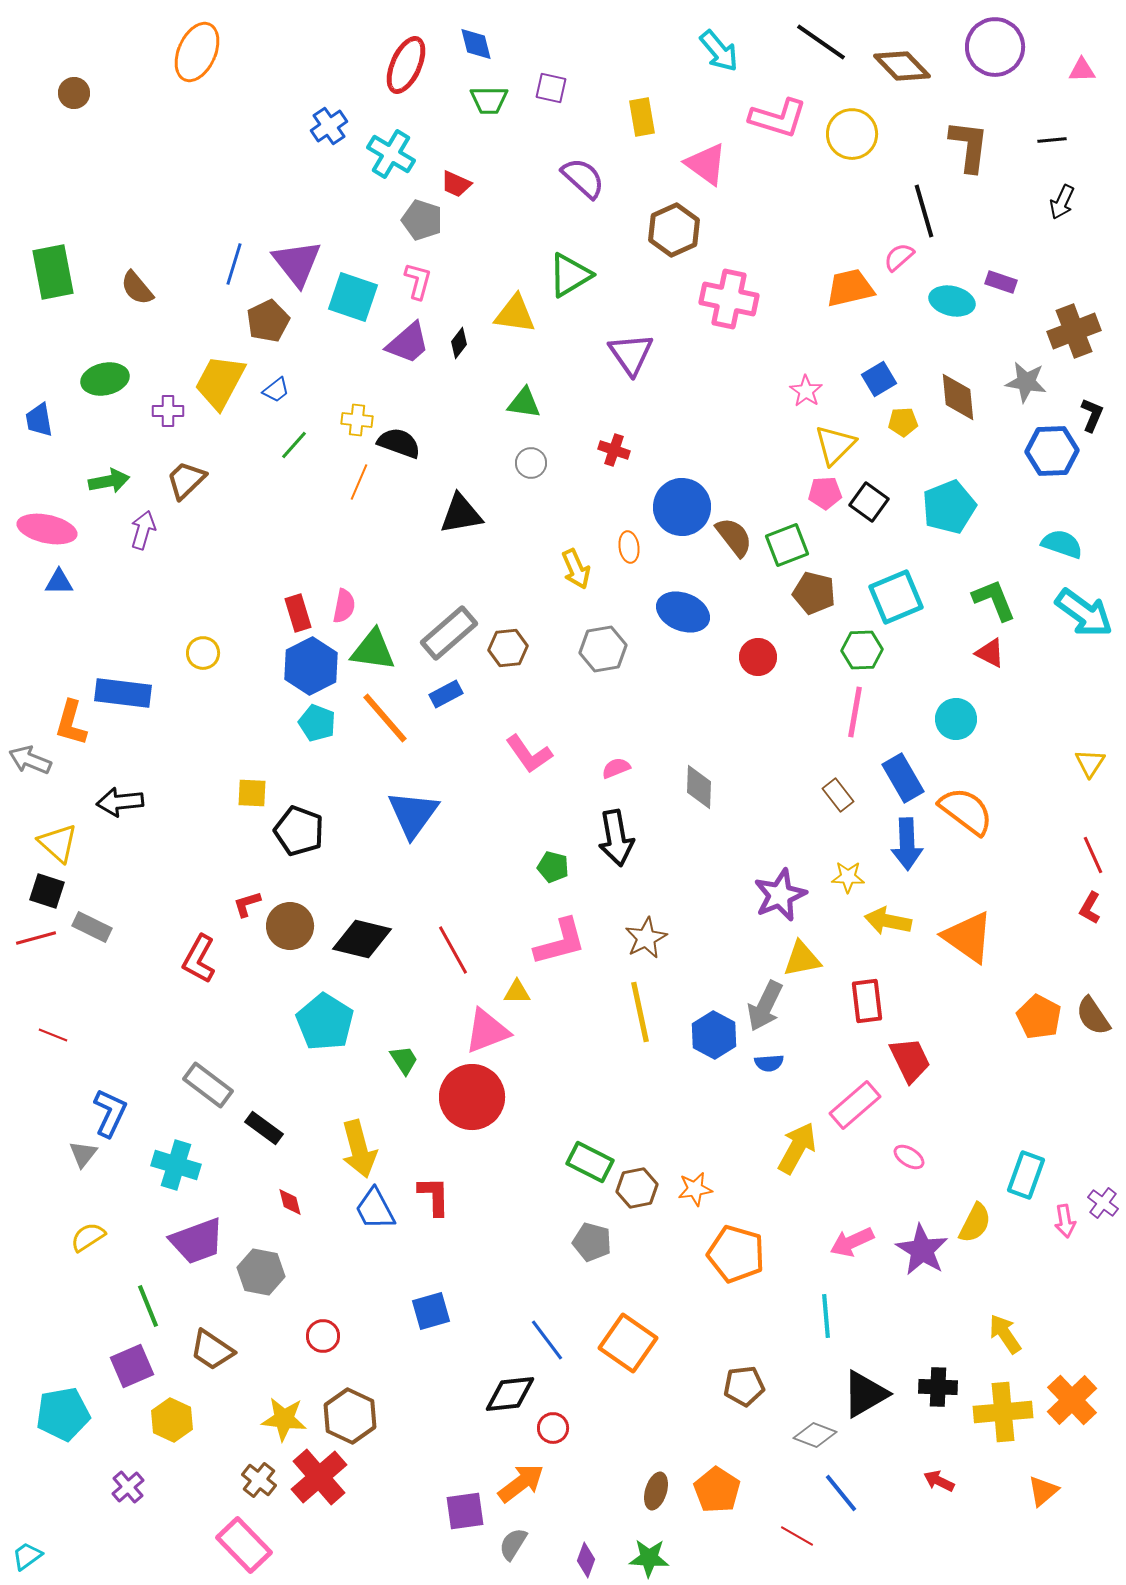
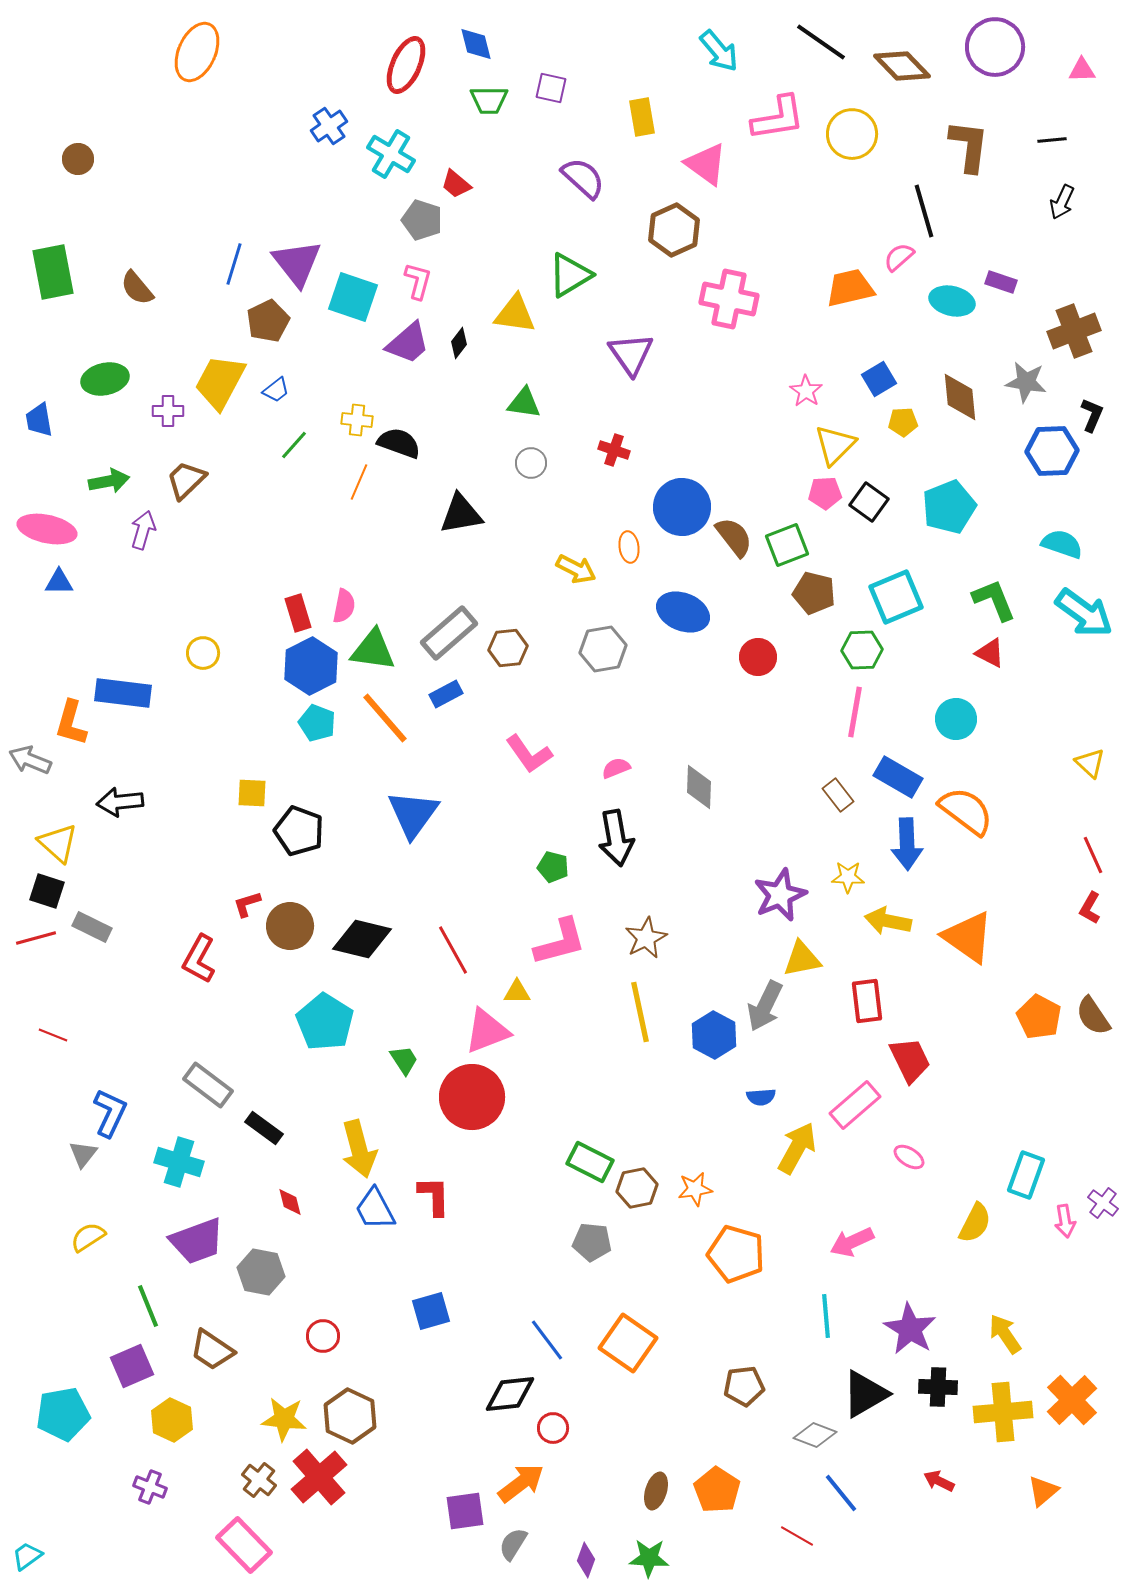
brown circle at (74, 93): moved 4 px right, 66 px down
pink L-shape at (778, 118): rotated 26 degrees counterclockwise
red trapezoid at (456, 184): rotated 16 degrees clockwise
brown diamond at (958, 397): moved 2 px right
yellow arrow at (576, 569): rotated 39 degrees counterclockwise
yellow triangle at (1090, 763): rotated 20 degrees counterclockwise
blue rectangle at (903, 778): moved 5 px left, 1 px up; rotated 30 degrees counterclockwise
blue semicircle at (769, 1063): moved 8 px left, 34 px down
cyan cross at (176, 1165): moved 3 px right, 3 px up
gray pentagon at (592, 1242): rotated 9 degrees counterclockwise
purple star at (922, 1250): moved 12 px left, 79 px down
purple cross at (128, 1487): moved 22 px right; rotated 28 degrees counterclockwise
